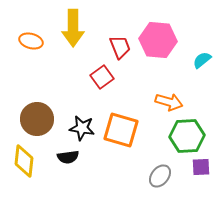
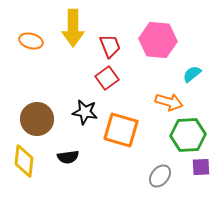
red trapezoid: moved 10 px left, 1 px up
cyan semicircle: moved 10 px left, 14 px down
red square: moved 5 px right, 1 px down
black star: moved 3 px right, 16 px up
green hexagon: moved 1 px right, 1 px up
